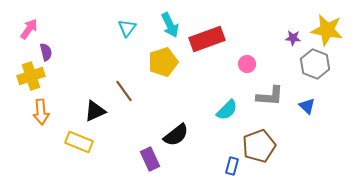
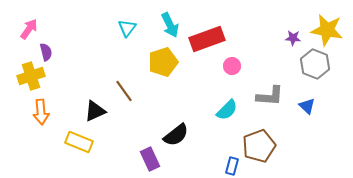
pink circle: moved 15 px left, 2 px down
